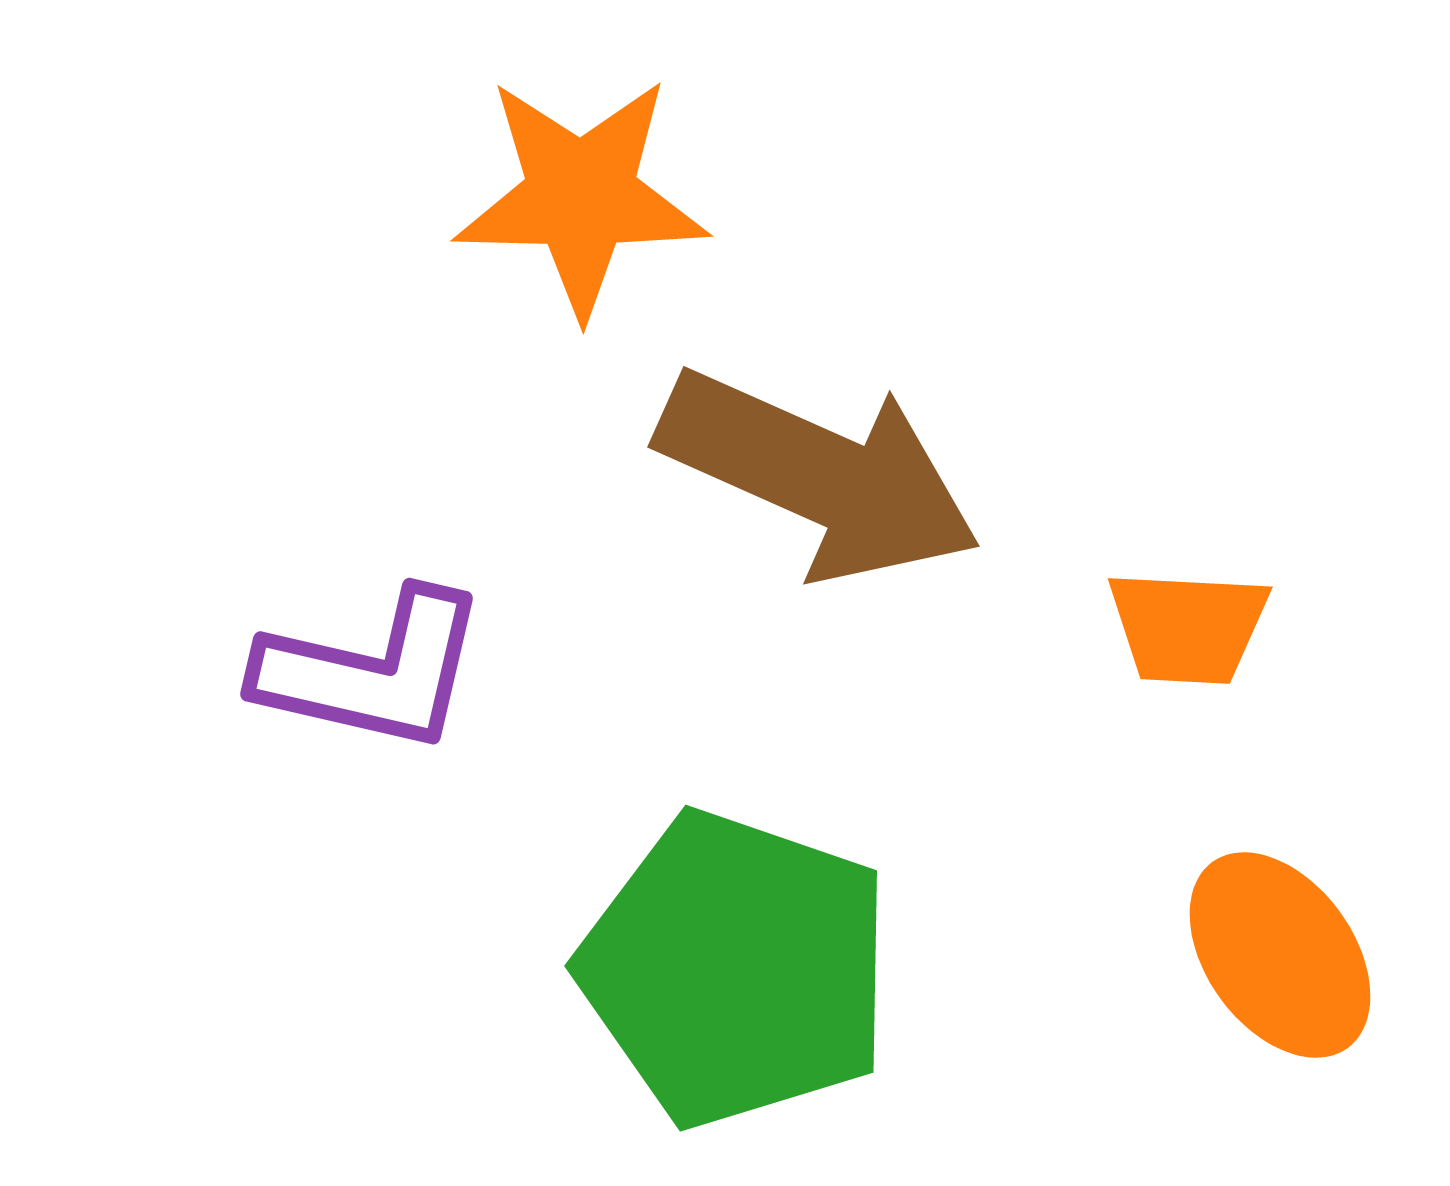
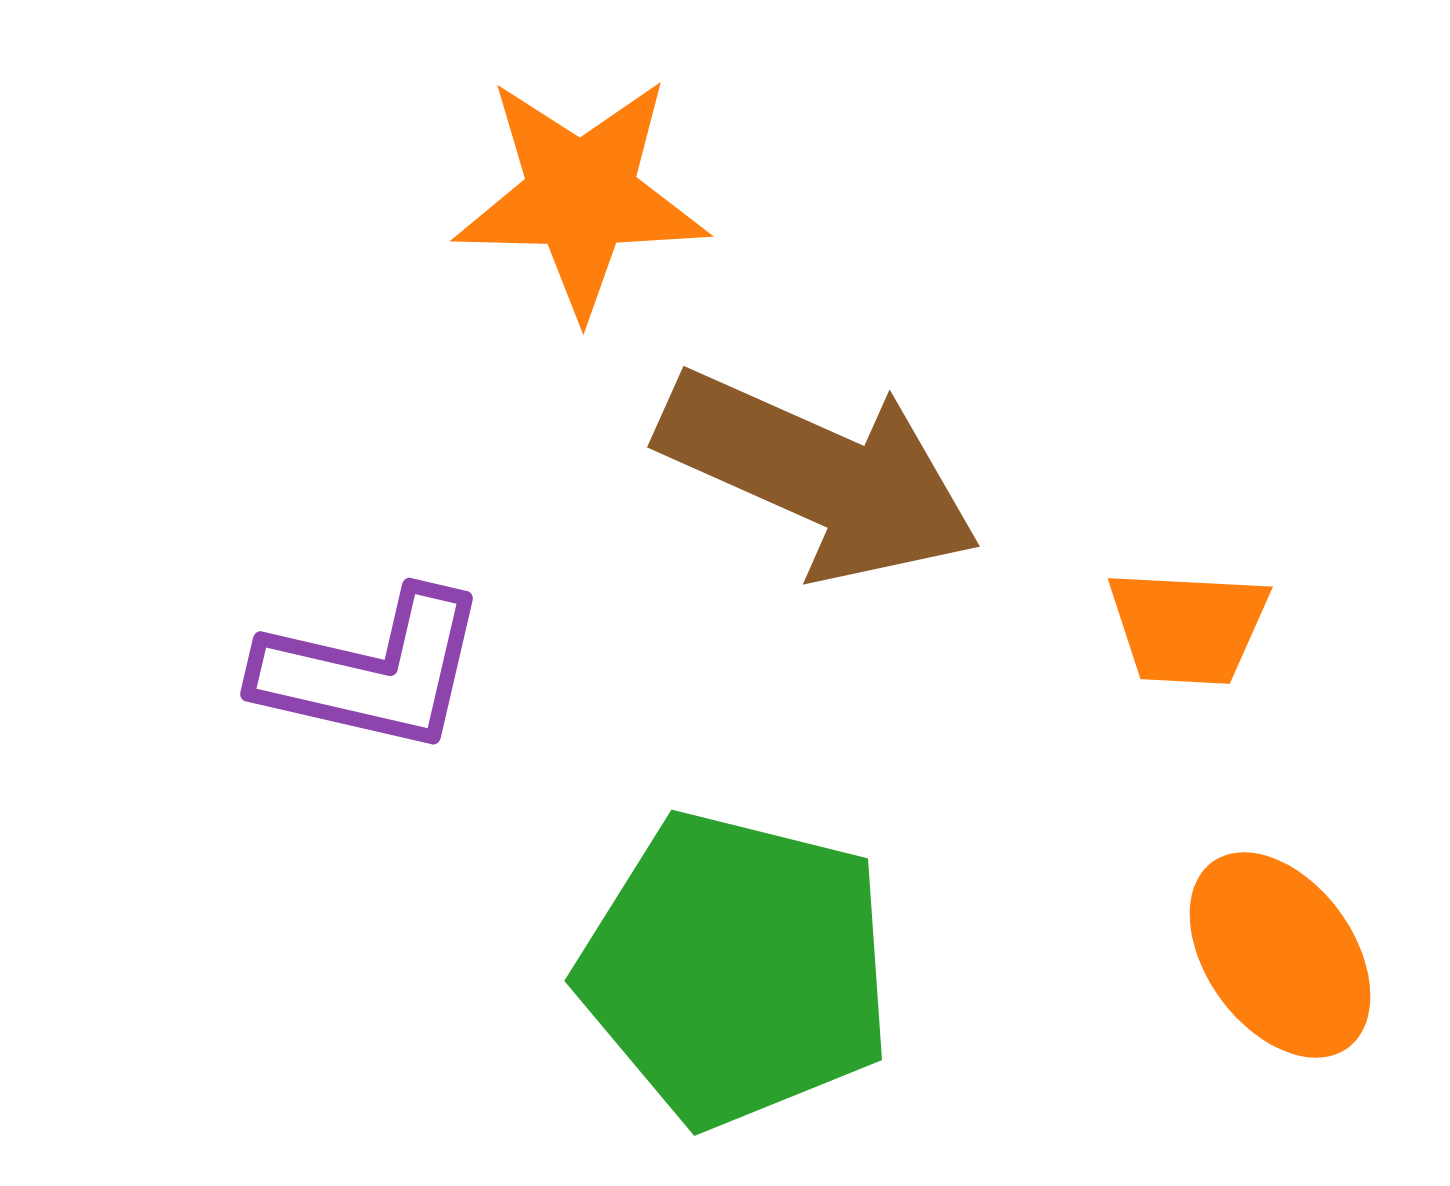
green pentagon: rotated 5 degrees counterclockwise
